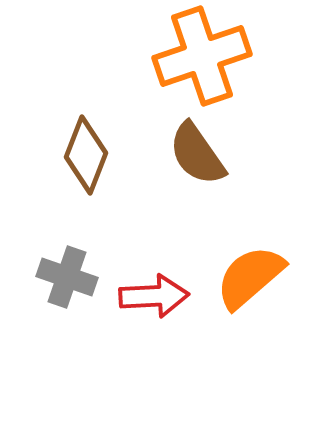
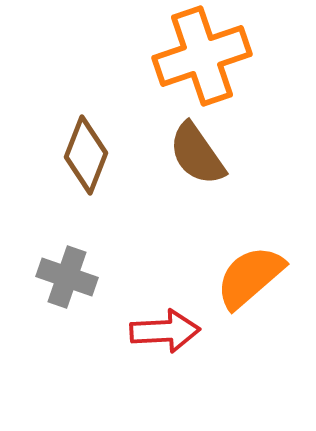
red arrow: moved 11 px right, 35 px down
